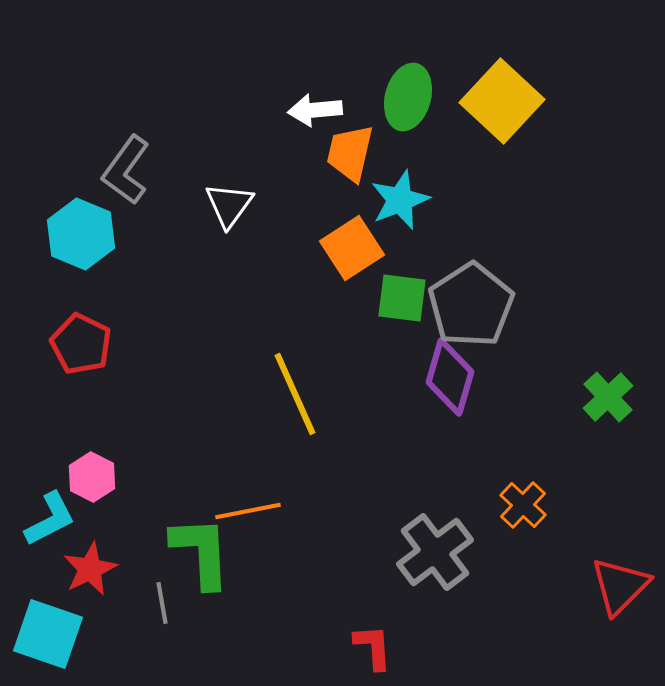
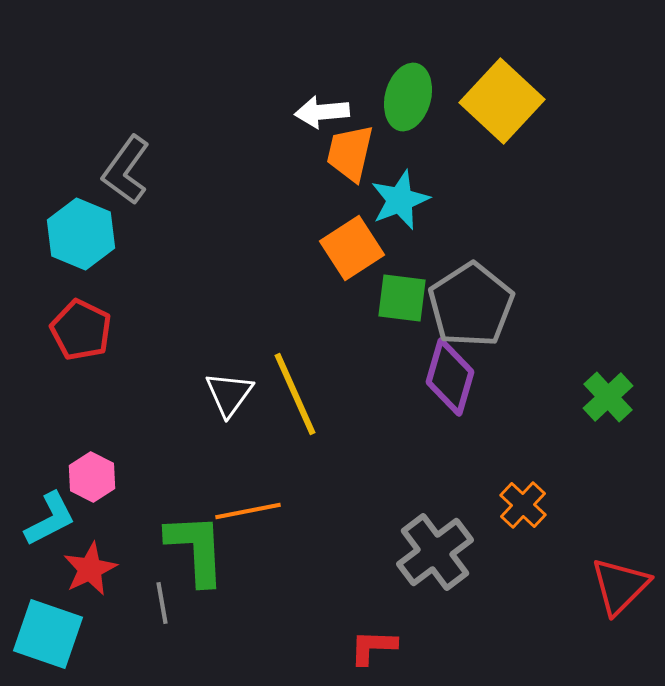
white arrow: moved 7 px right, 2 px down
white triangle: moved 189 px down
red pentagon: moved 14 px up
green L-shape: moved 5 px left, 3 px up
red L-shape: rotated 84 degrees counterclockwise
